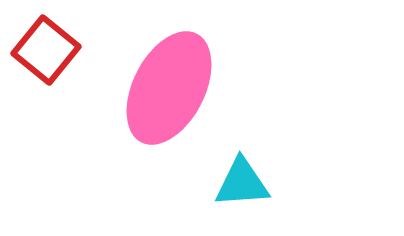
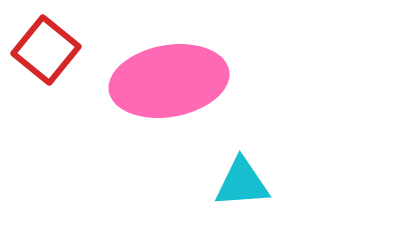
pink ellipse: moved 7 px up; rotated 53 degrees clockwise
